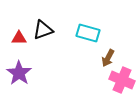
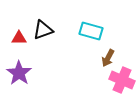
cyan rectangle: moved 3 px right, 2 px up
